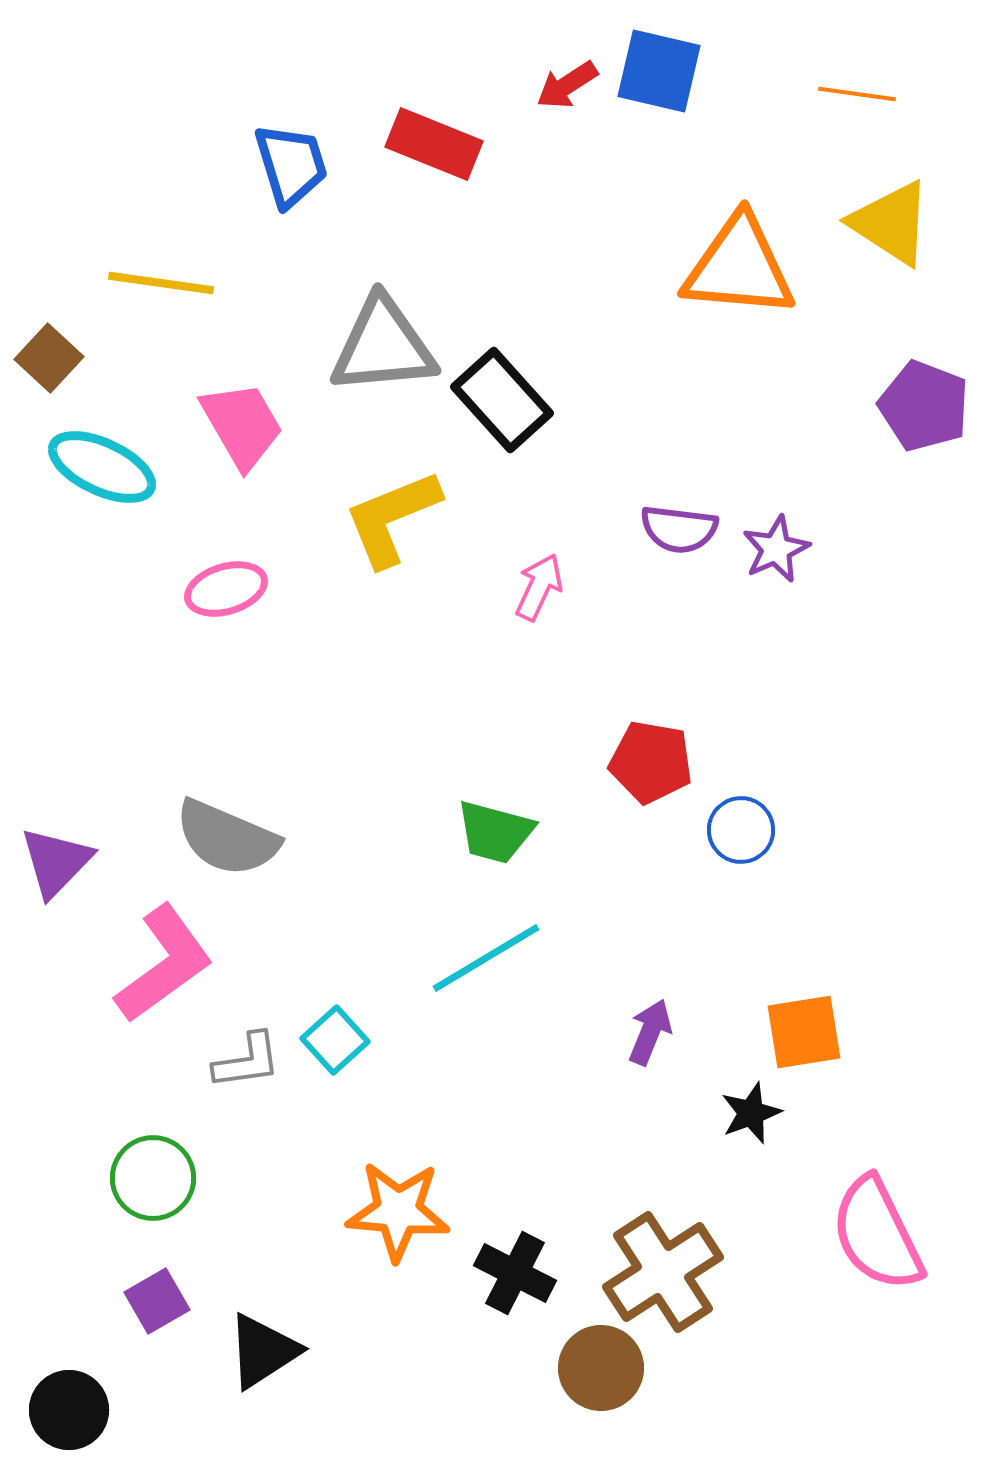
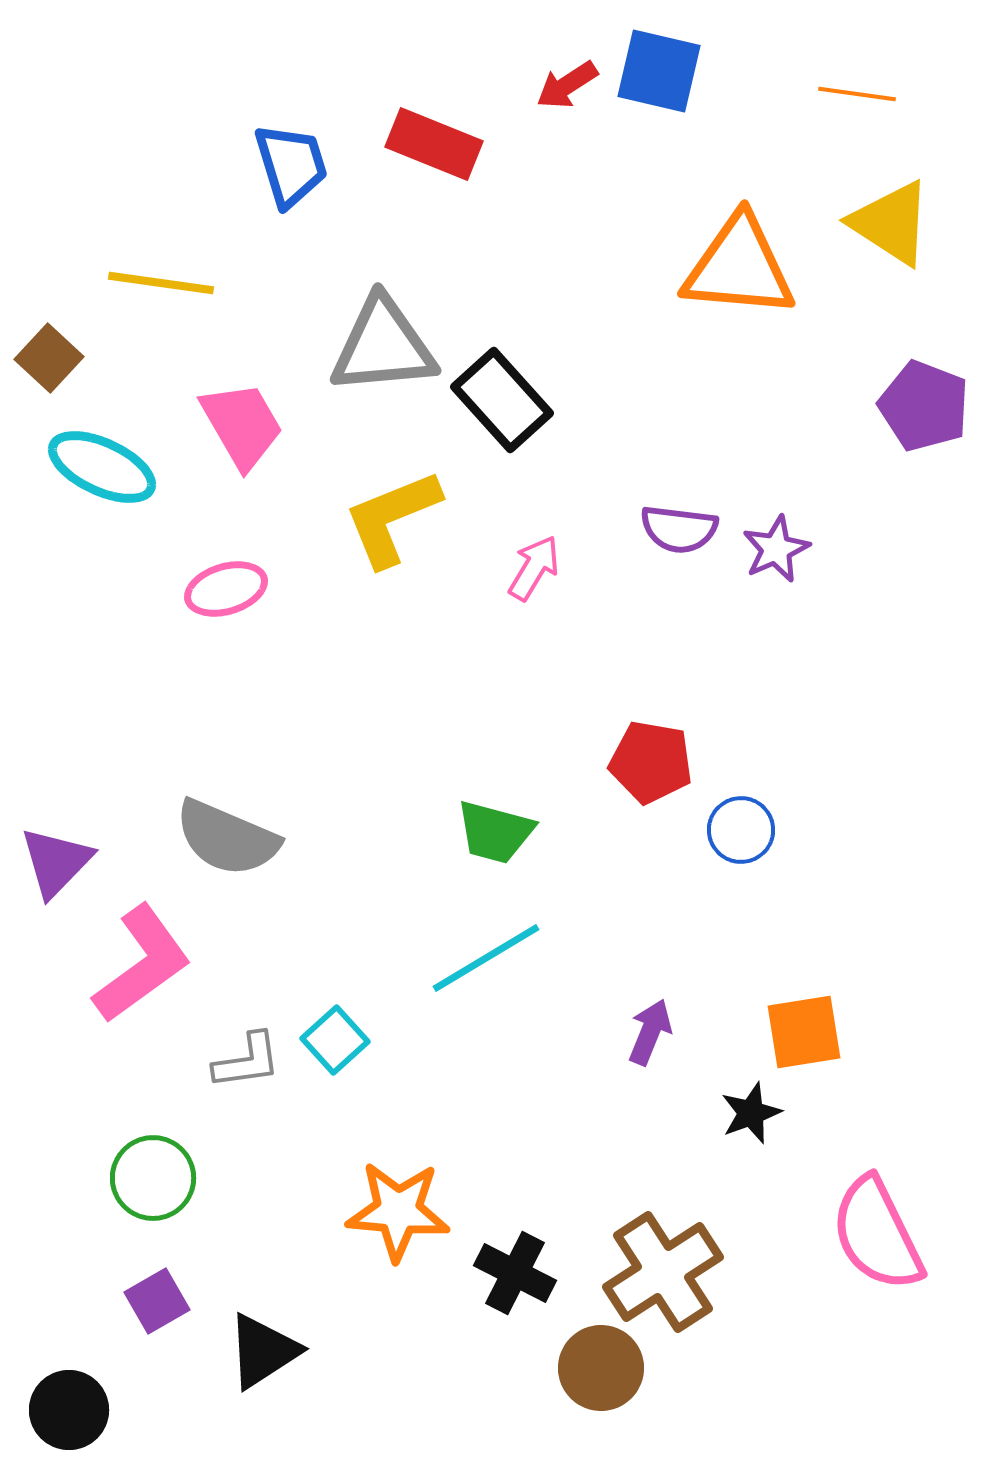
pink arrow: moved 5 px left, 19 px up; rotated 6 degrees clockwise
pink L-shape: moved 22 px left
